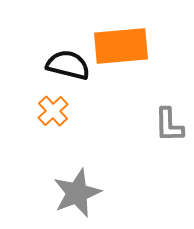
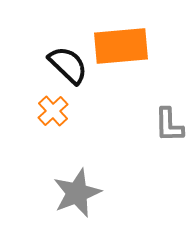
black semicircle: rotated 30 degrees clockwise
